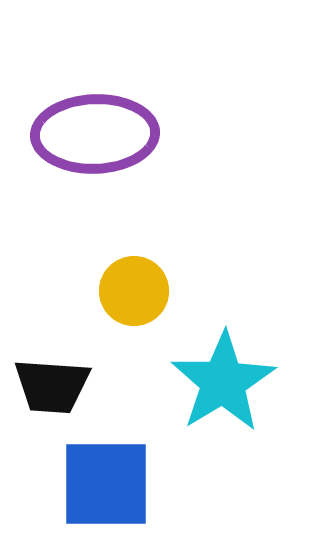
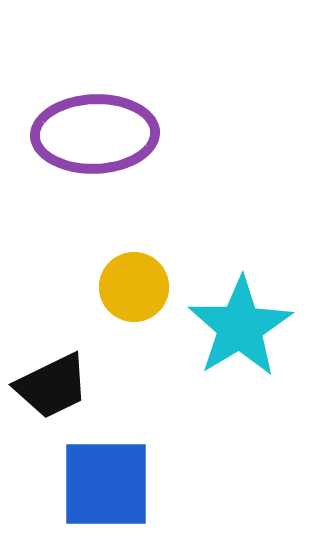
yellow circle: moved 4 px up
cyan star: moved 17 px right, 55 px up
black trapezoid: rotated 30 degrees counterclockwise
